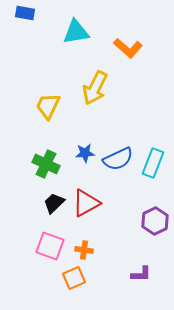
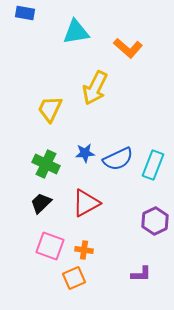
yellow trapezoid: moved 2 px right, 3 px down
cyan rectangle: moved 2 px down
black trapezoid: moved 13 px left
